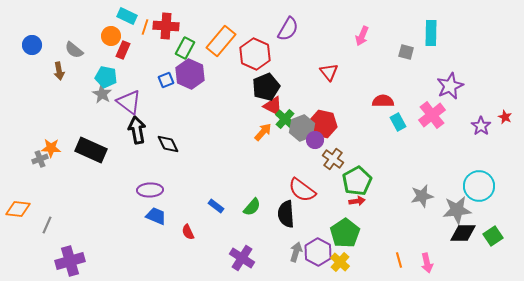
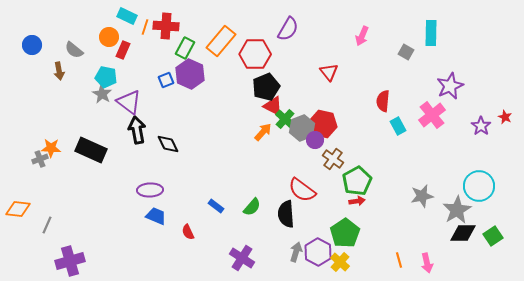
orange circle at (111, 36): moved 2 px left, 1 px down
gray square at (406, 52): rotated 14 degrees clockwise
red hexagon at (255, 54): rotated 24 degrees counterclockwise
red semicircle at (383, 101): rotated 85 degrees counterclockwise
cyan rectangle at (398, 122): moved 4 px down
gray star at (457, 210): rotated 24 degrees counterclockwise
